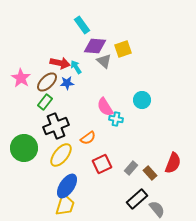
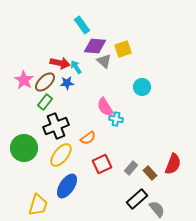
pink star: moved 3 px right, 2 px down
brown ellipse: moved 2 px left
cyan circle: moved 13 px up
red semicircle: moved 1 px down
yellow trapezoid: moved 27 px left
